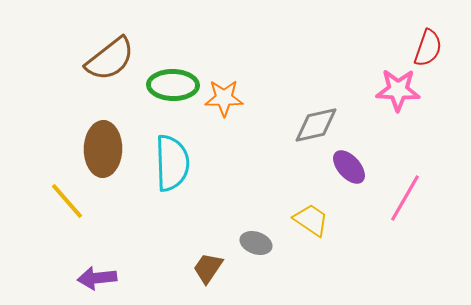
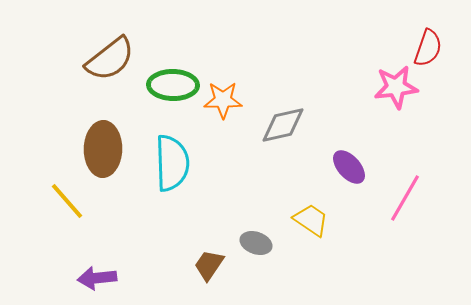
pink star: moved 2 px left, 3 px up; rotated 9 degrees counterclockwise
orange star: moved 1 px left, 2 px down
gray diamond: moved 33 px left
brown trapezoid: moved 1 px right, 3 px up
